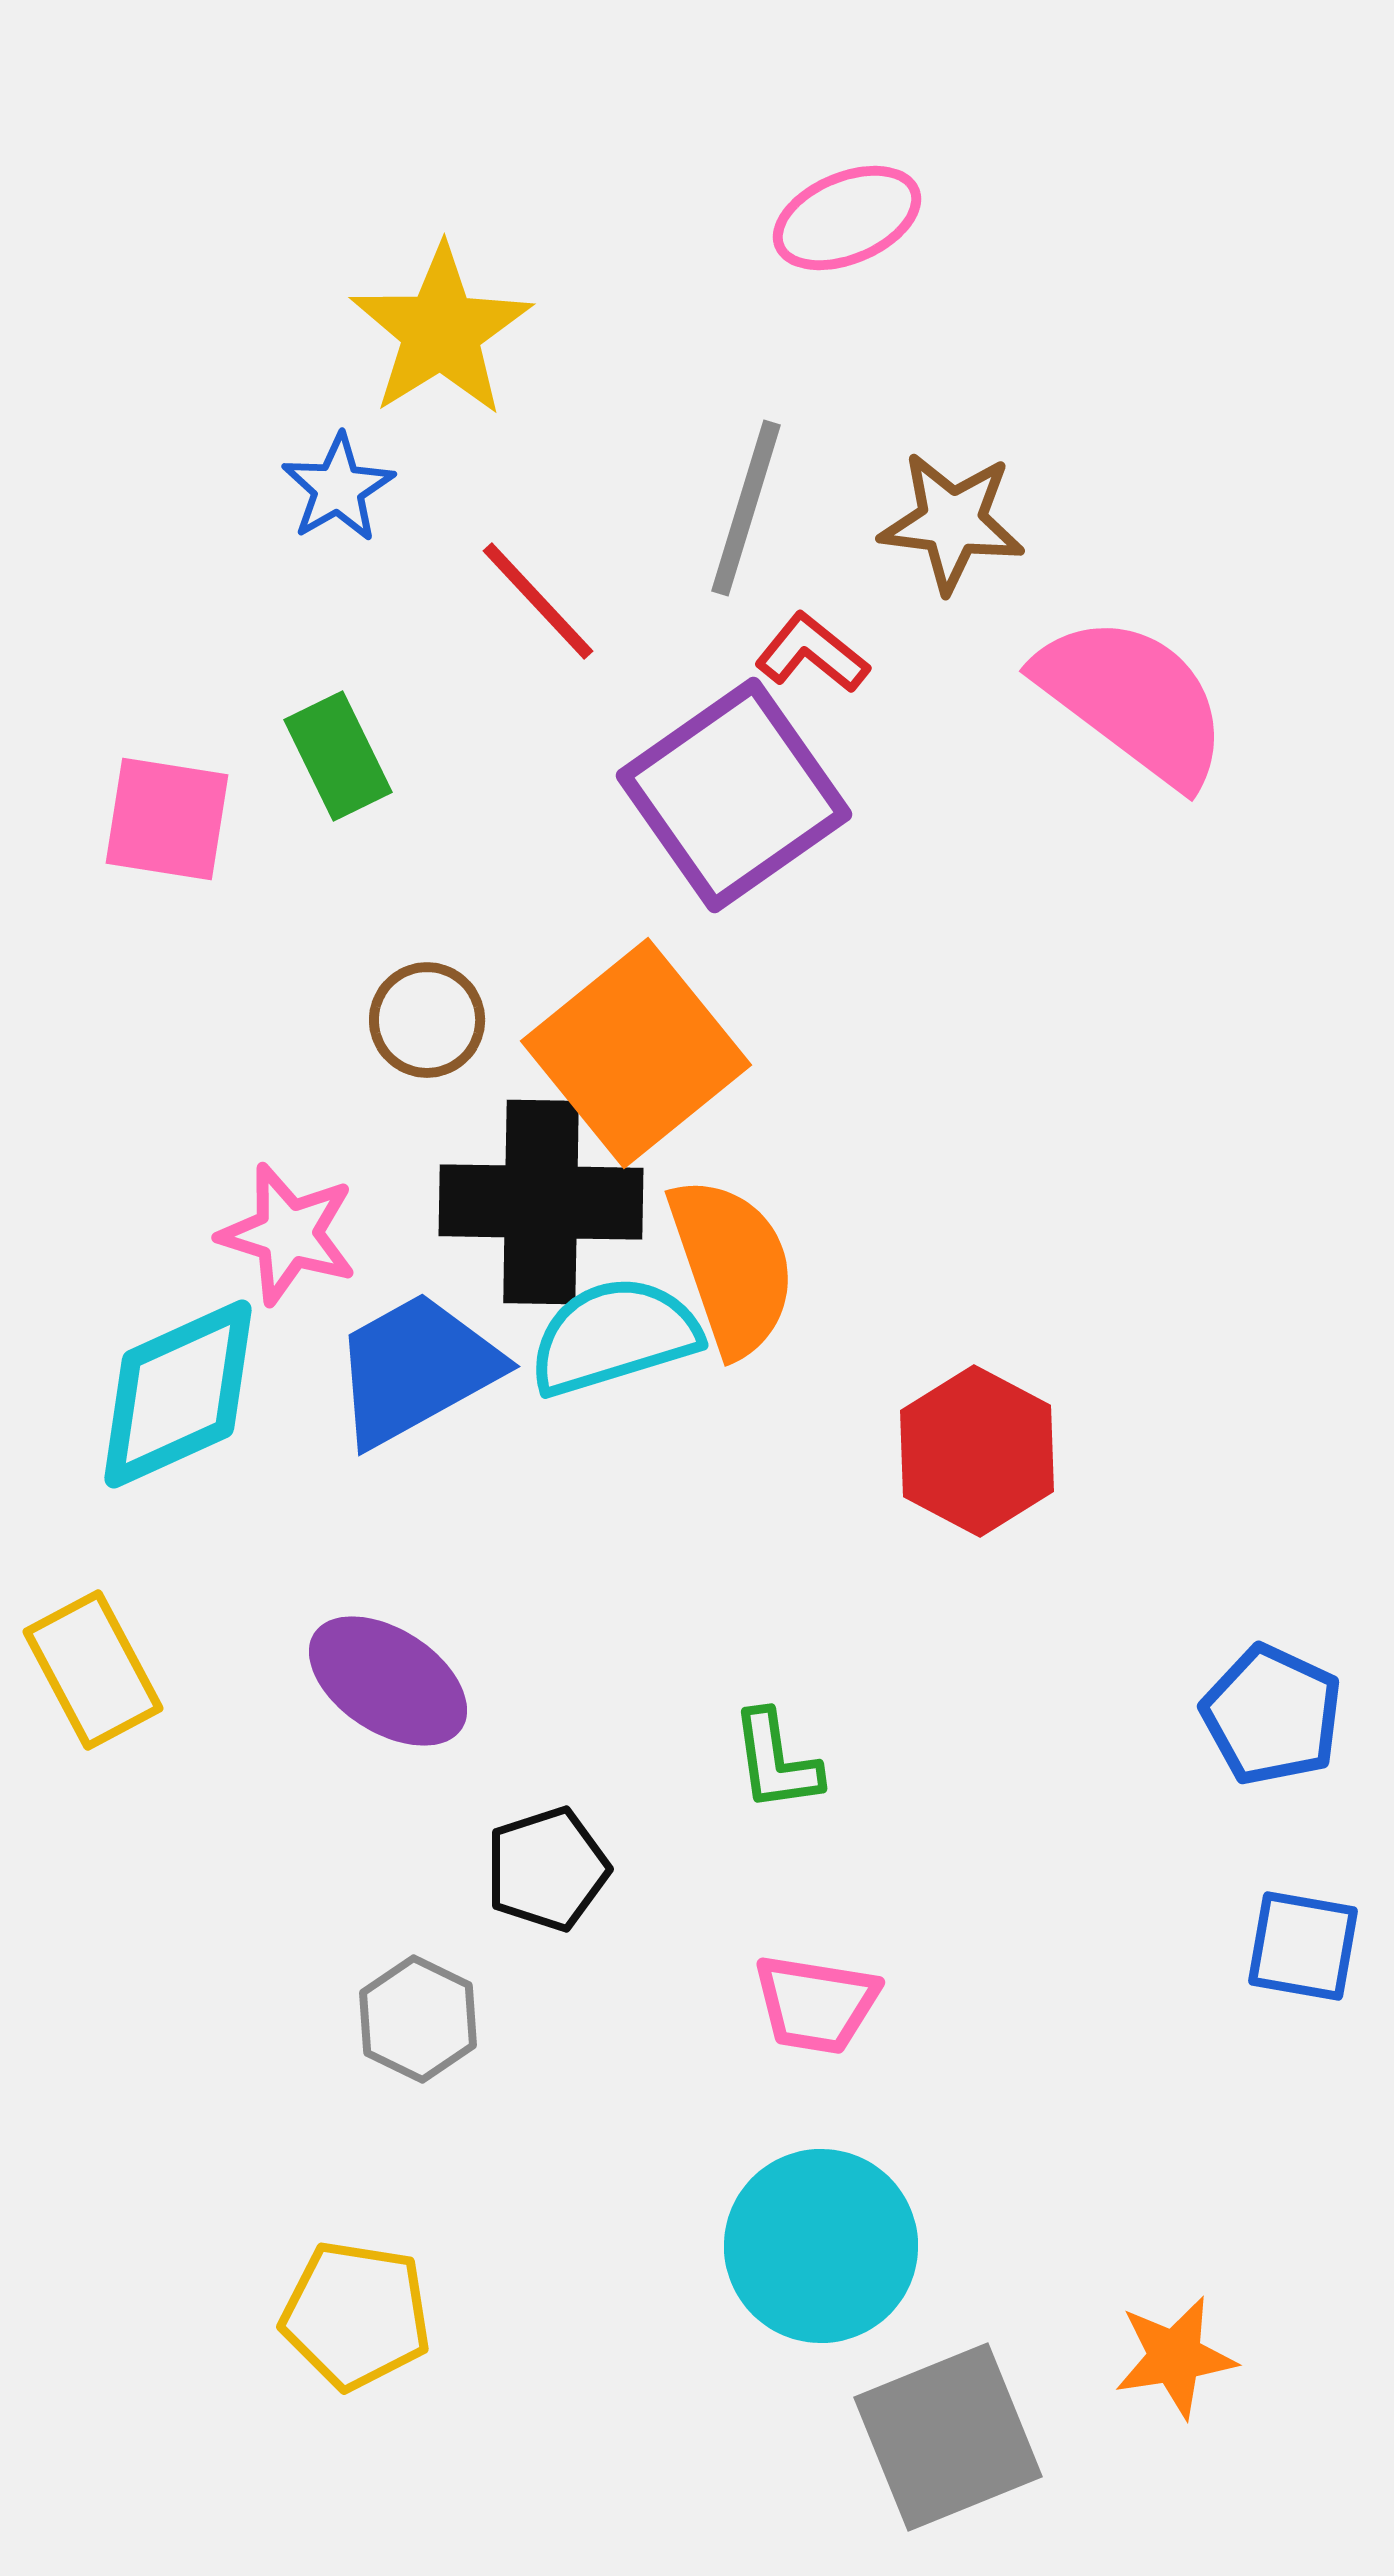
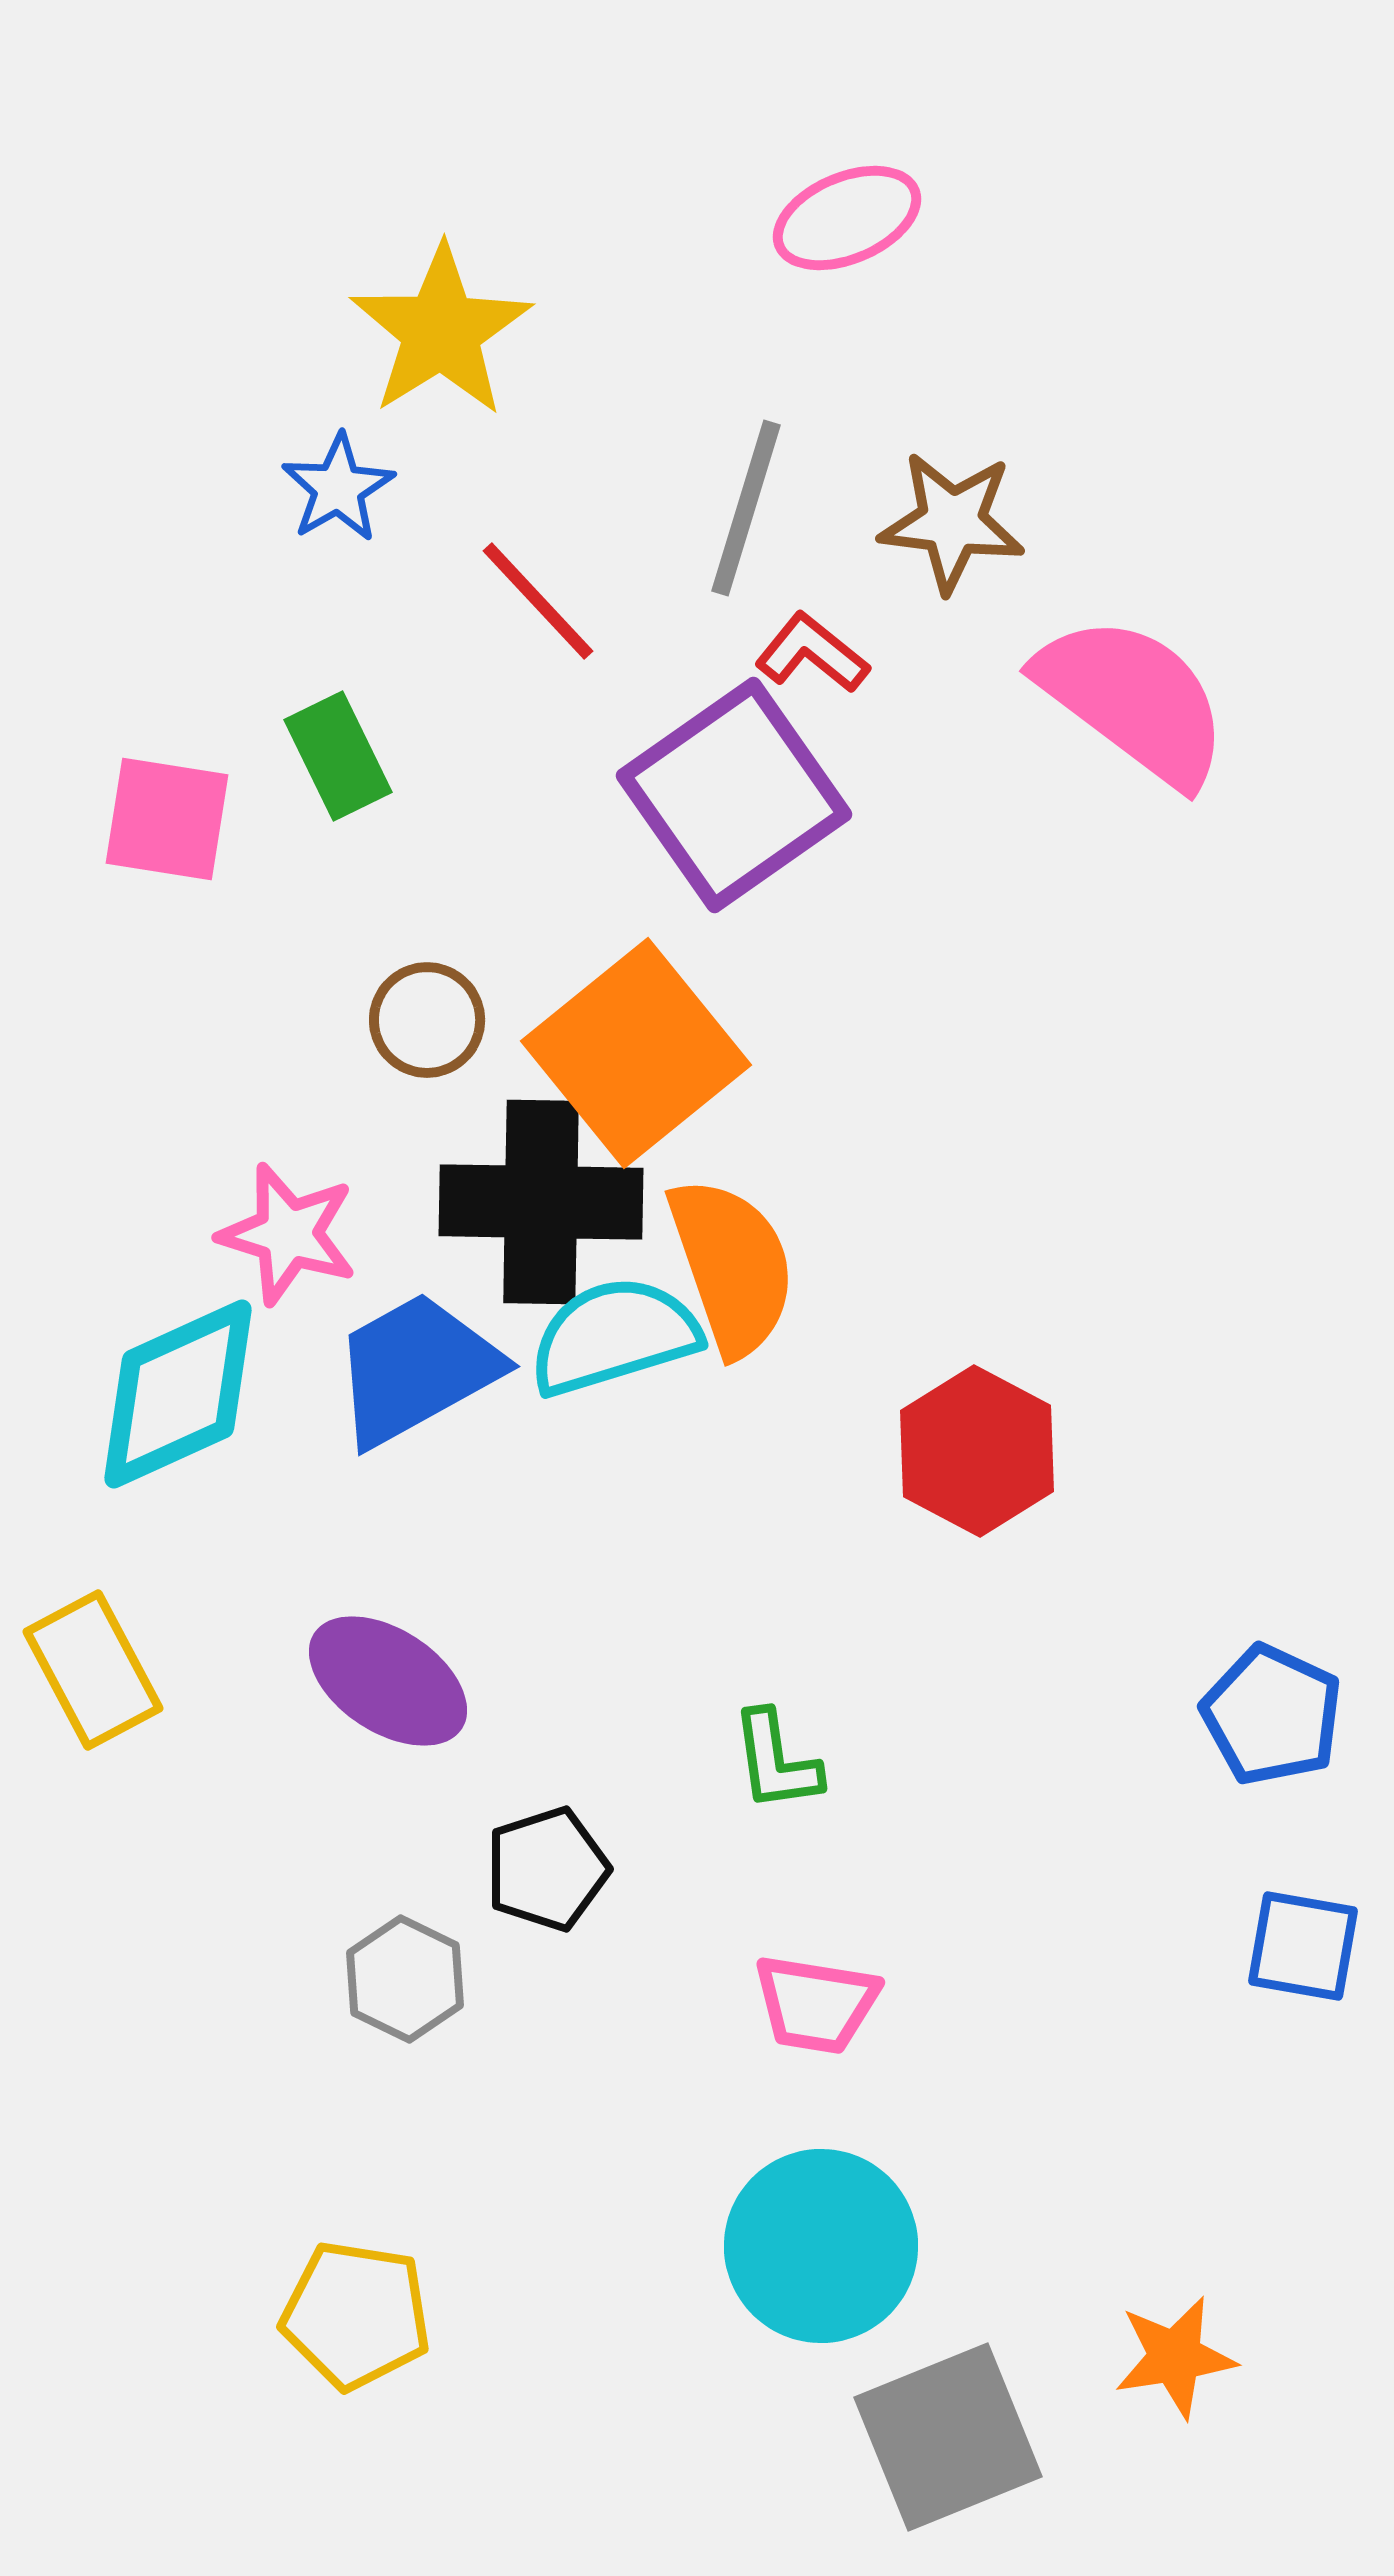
gray hexagon: moved 13 px left, 40 px up
